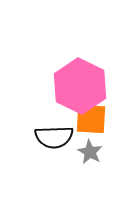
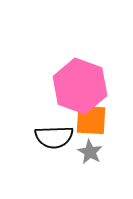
pink hexagon: rotated 6 degrees counterclockwise
orange square: moved 1 px down
